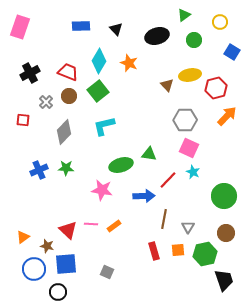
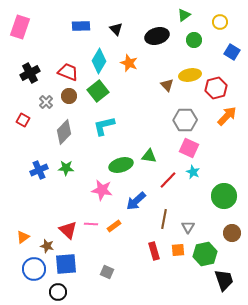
red square at (23, 120): rotated 24 degrees clockwise
green triangle at (149, 154): moved 2 px down
blue arrow at (144, 196): moved 8 px left, 5 px down; rotated 140 degrees clockwise
brown circle at (226, 233): moved 6 px right
